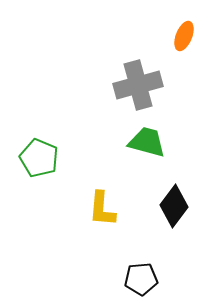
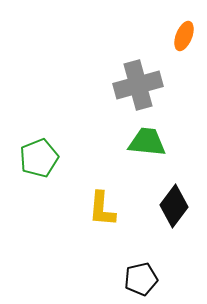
green trapezoid: rotated 9 degrees counterclockwise
green pentagon: rotated 27 degrees clockwise
black pentagon: rotated 8 degrees counterclockwise
